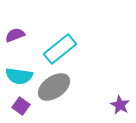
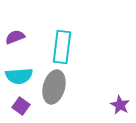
purple semicircle: moved 2 px down
cyan rectangle: moved 2 px right, 2 px up; rotated 44 degrees counterclockwise
cyan semicircle: rotated 12 degrees counterclockwise
gray ellipse: rotated 40 degrees counterclockwise
